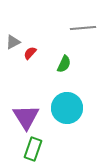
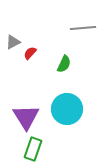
cyan circle: moved 1 px down
